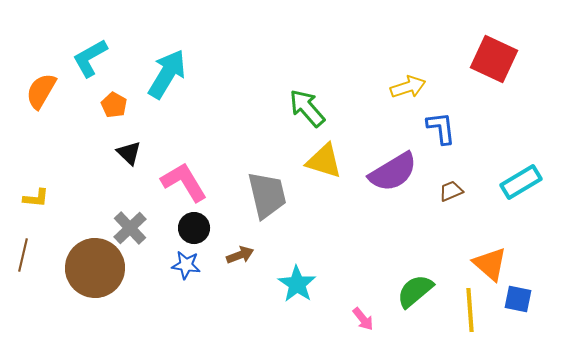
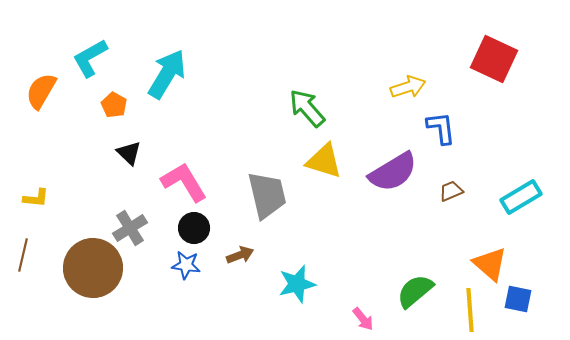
cyan rectangle: moved 15 px down
gray cross: rotated 12 degrees clockwise
brown circle: moved 2 px left
cyan star: rotated 24 degrees clockwise
